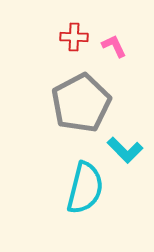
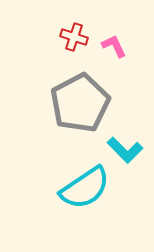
red cross: rotated 16 degrees clockwise
gray pentagon: moved 1 px left
cyan semicircle: rotated 42 degrees clockwise
